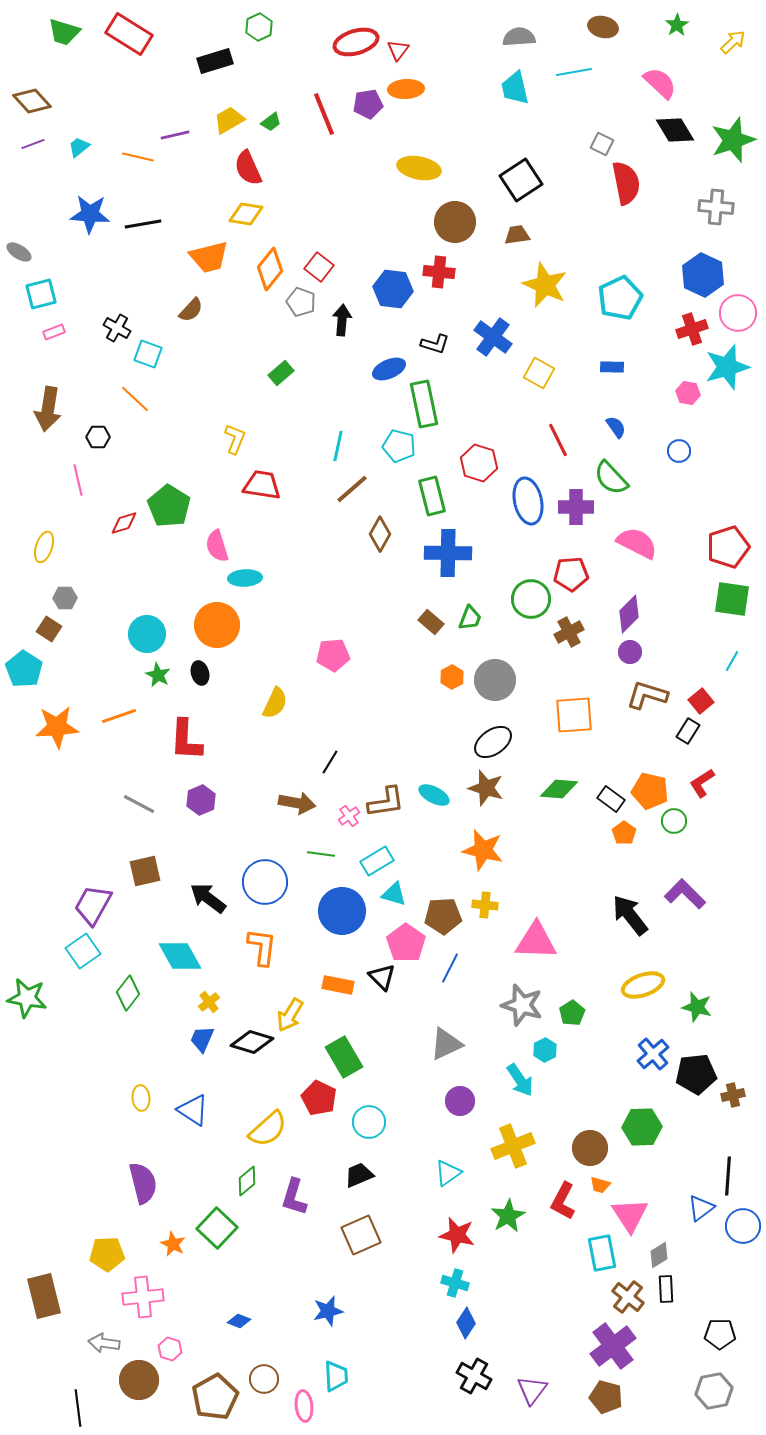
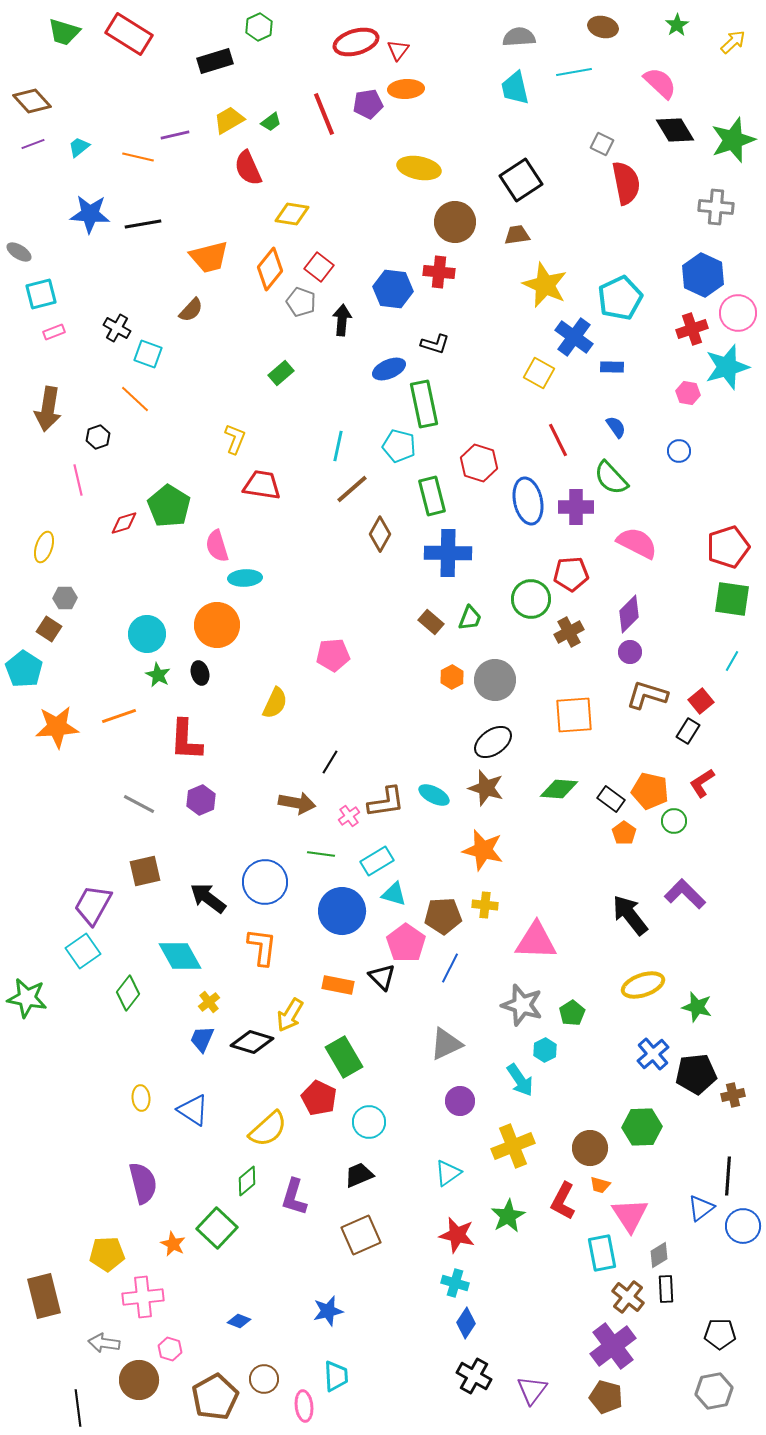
yellow diamond at (246, 214): moved 46 px right
blue cross at (493, 337): moved 81 px right
black hexagon at (98, 437): rotated 20 degrees counterclockwise
